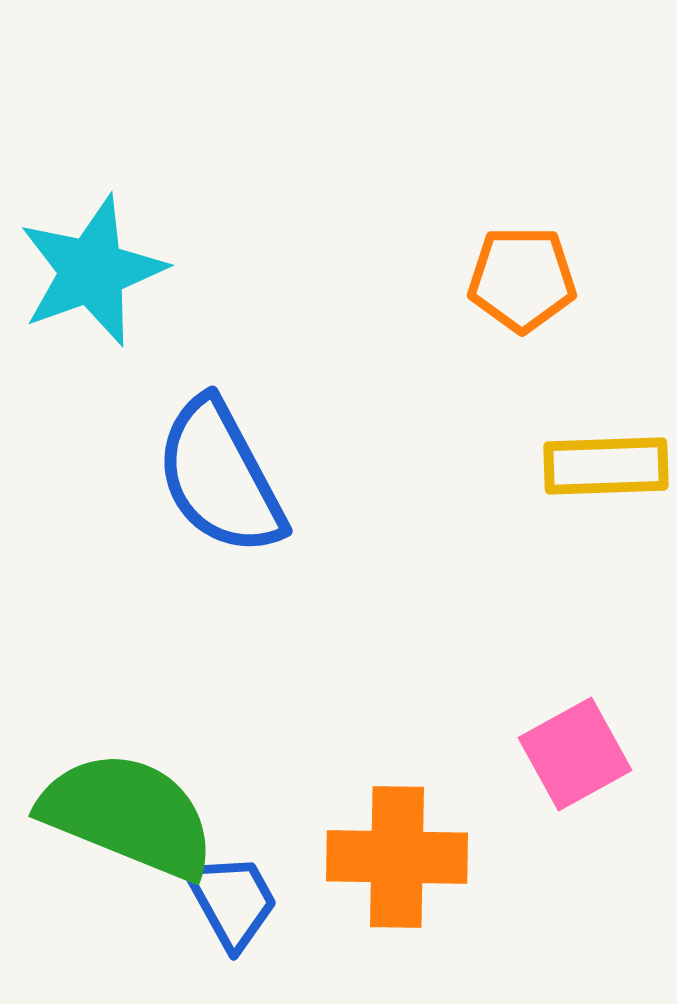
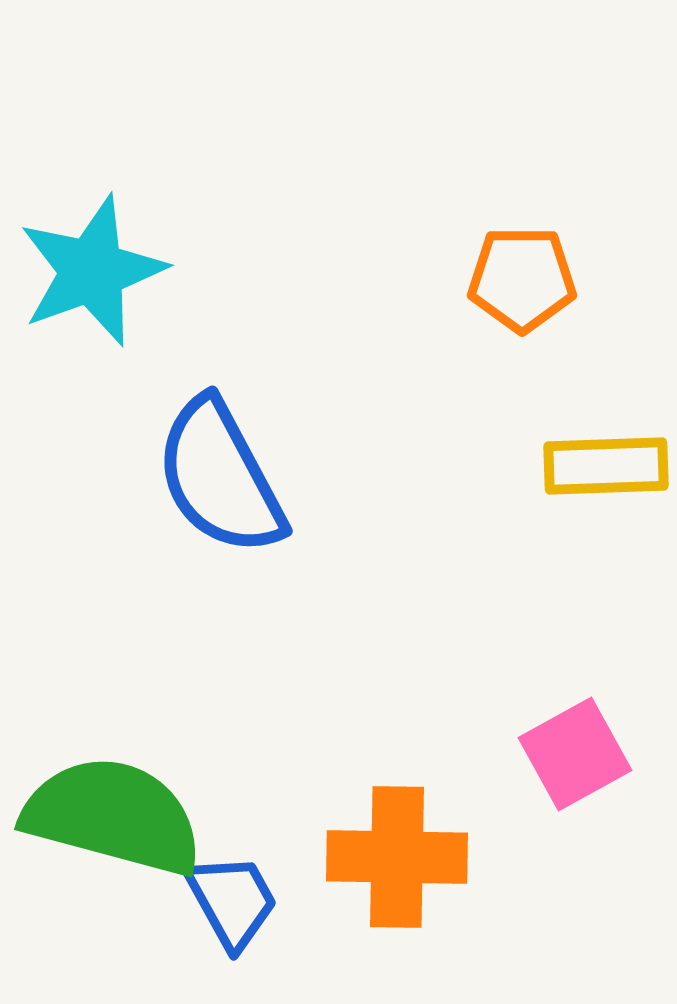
green semicircle: moved 15 px left, 1 px down; rotated 7 degrees counterclockwise
